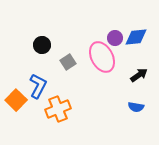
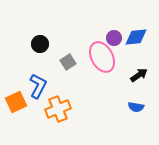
purple circle: moved 1 px left
black circle: moved 2 px left, 1 px up
orange square: moved 2 px down; rotated 20 degrees clockwise
